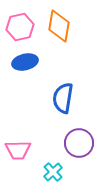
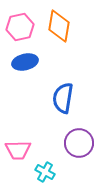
cyan cross: moved 8 px left; rotated 18 degrees counterclockwise
